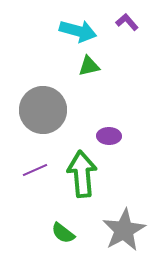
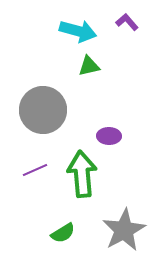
green semicircle: rotated 70 degrees counterclockwise
